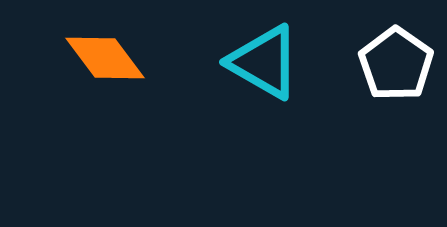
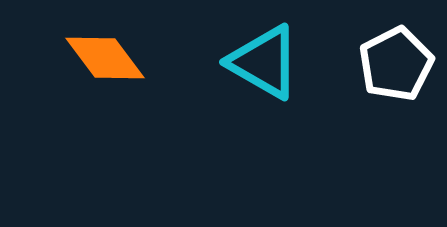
white pentagon: rotated 10 degrees clockwise
